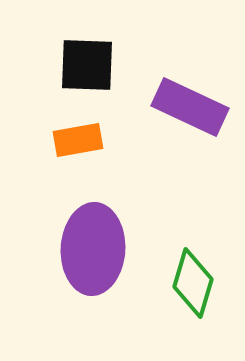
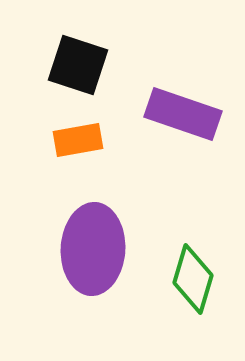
black square: moved 9 px left; rotated 16 degrees clockwise
purple rectangle: moved 7 px left, 7 px down; rotated 6 degrees counterclockwise
green diamond: moved 4 px up
